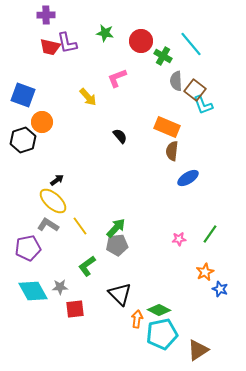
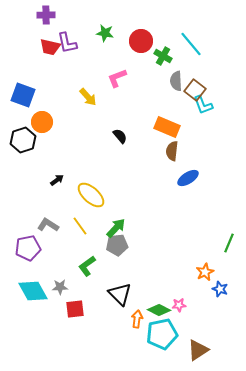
yellow ellipse: moved 38 px right, 6 px up
green line: moved 19 px right, 9 px down; rotated 12 degrees counterclockwise
pink star: moved 66 px down
